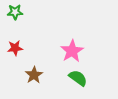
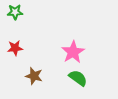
pink star: moved 1 px right, 1 px down
brown star: moved 1 px down; rotated 24 degrees counterclockwise
